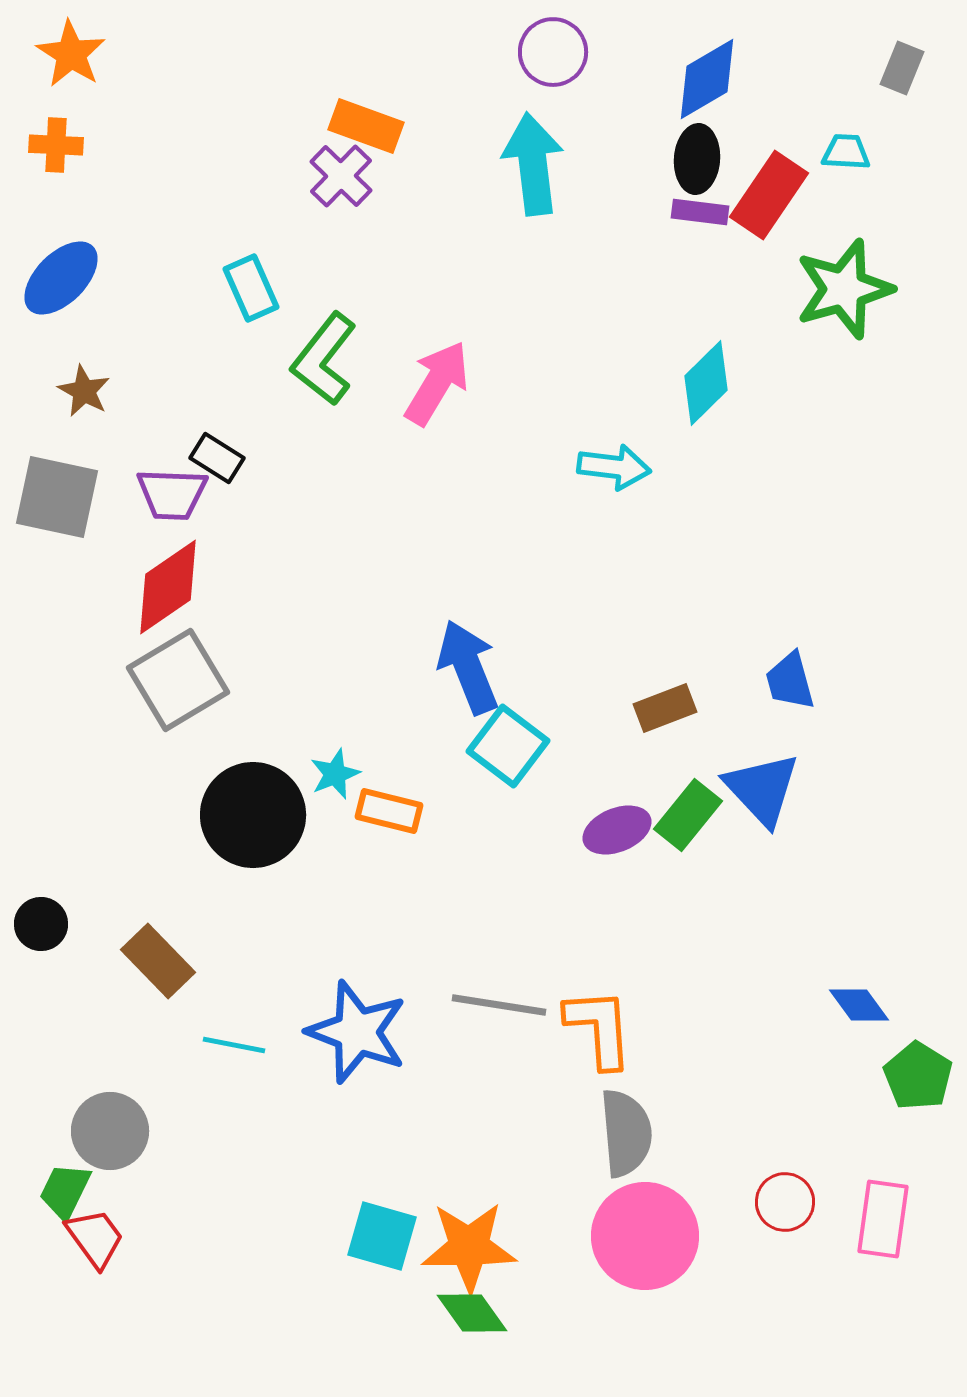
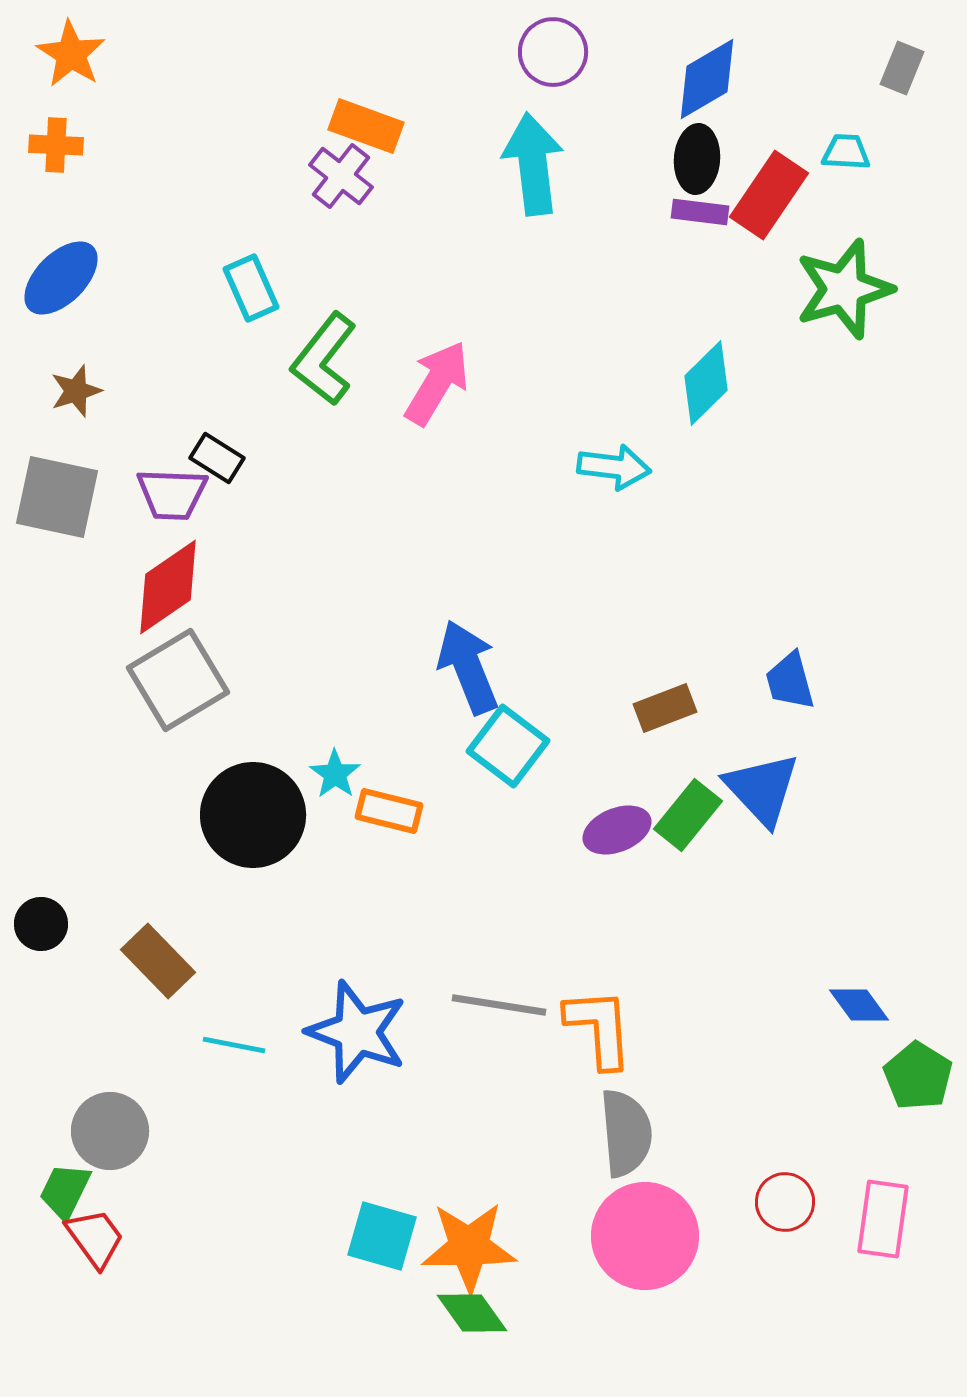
purple cross at (341, 176): rotated 6 degrees counterclockwise
brown star at (84, 391): moved 8 px left; rotated 26 degrees clockwise
cyan star at (335, 774): rotated 15 degrees counterclockwise
